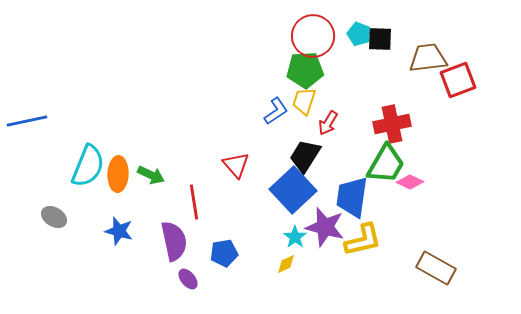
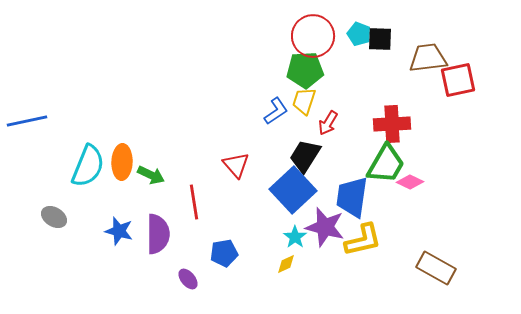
red square: rotated 9 degrees clockwise
red cross: rotated 9 degrees clockwise
orange ellipse: moved 4 px right, 12 px up
purple semicircle: moved 16 px left, 7 px up; rotated 12 degrees clockwise
